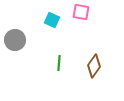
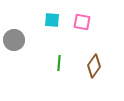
pink square: moved 1 px right, 10 px down
cyan square: rotated 21 degrees counterclockwise
gray circle: moved 1 px left
